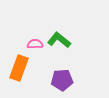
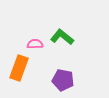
green L-shape: moved 3 px right, 3 px up
purple pentagon: moved 1 px right; rotated 15 degrees clockwise
